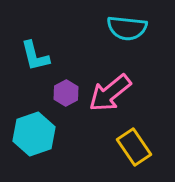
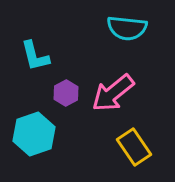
pink arrow: moved 3 px right
